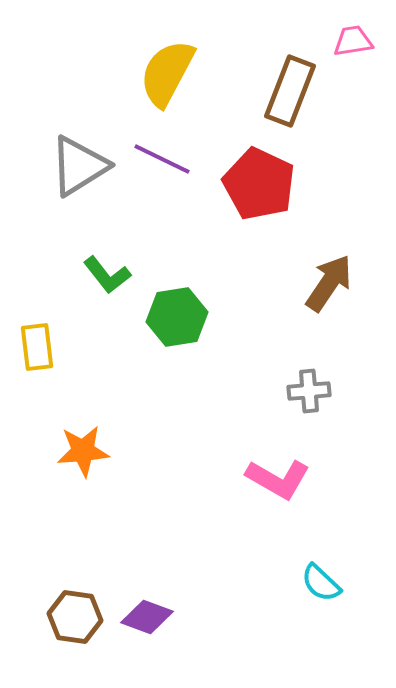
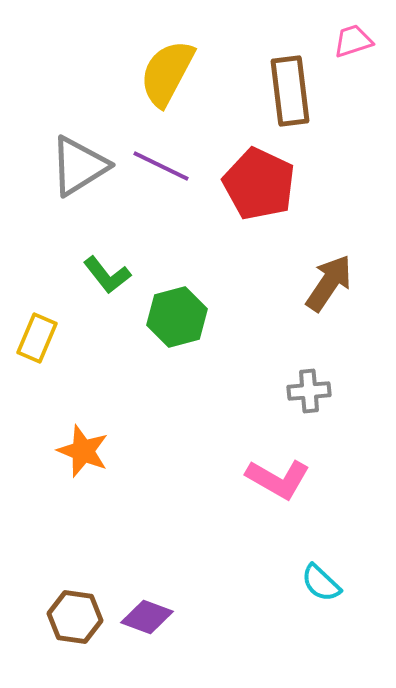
pink trapezoid: rotated 9 degrees counterclockwise
brown rectangle: rotated 28 degrees counterclockwise
purple line: moved 1 px left, 7 px down
green hexagon: rotated 6 degrees counterclockwise
yellow rectangle: moved 9 px up; rotated 30 degrees clockwise
orange star: rotated 26 degrees clockwise
